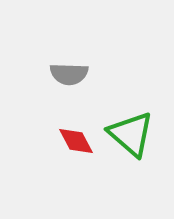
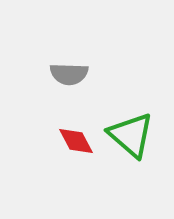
green triangle: moved 1 px down
